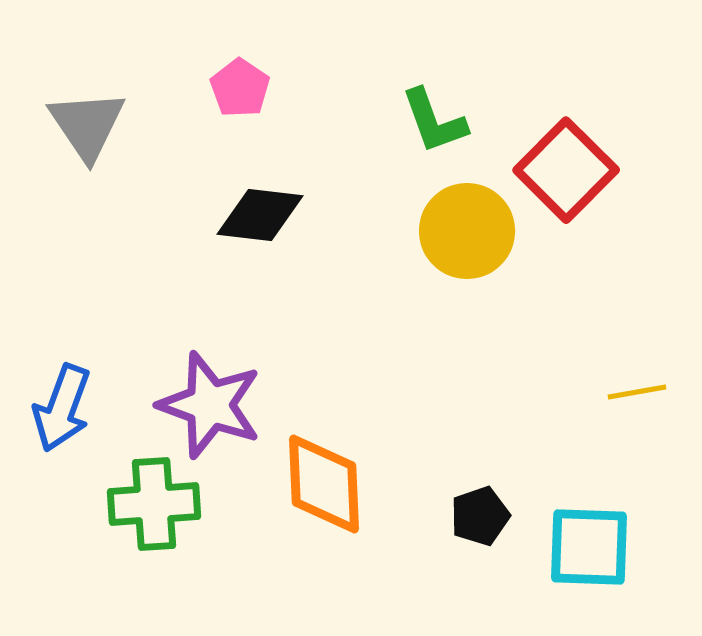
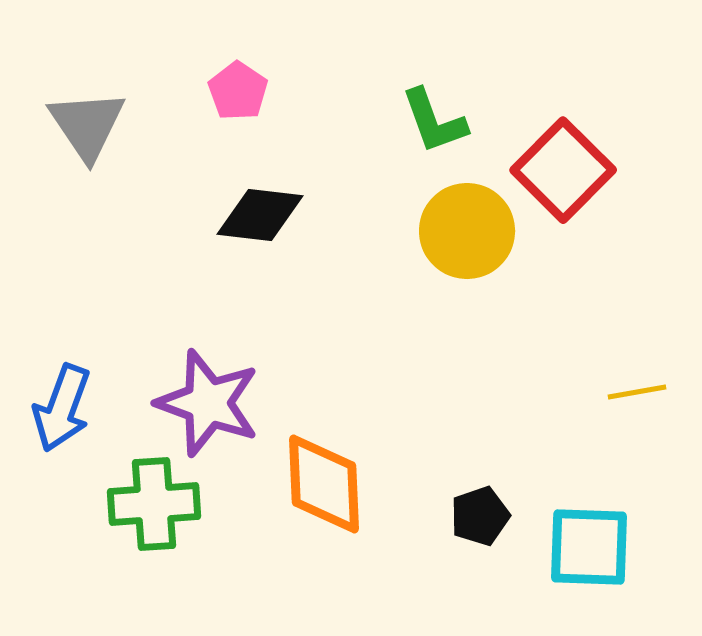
pink pentagon: moved 2 px left, 3 px down
red square: moved 3 px left
purple star: moved 2 px left, 2 px up
